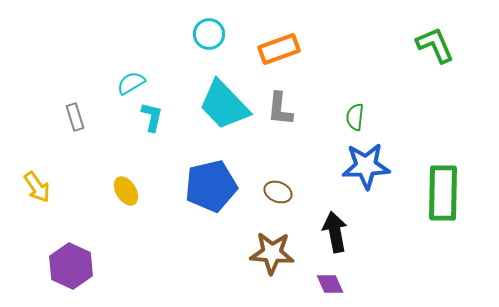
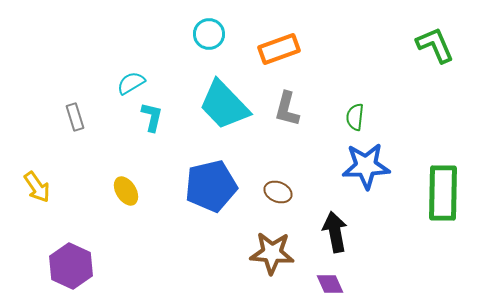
gray L-shape: moved 7 px right; rotated 9 degrees clockwise
